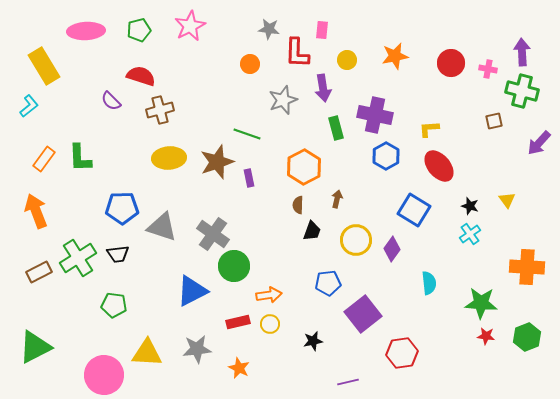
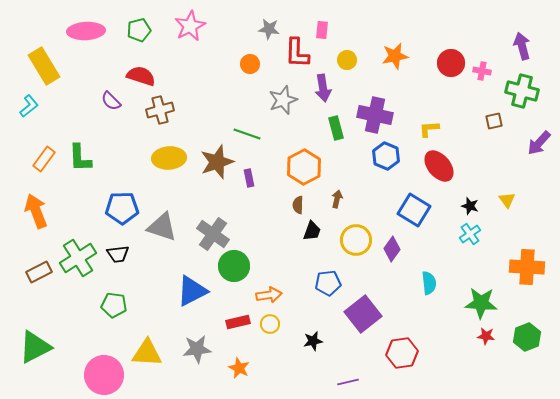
purple arrow at (522, 52): moved 6 px up; rotated 12 degrees counterclockwise
pink cross at (488, 69): moved 6 px left, 2 px down
blue hexagon at (386, 156): rotated 8 degrees counterclockwise
